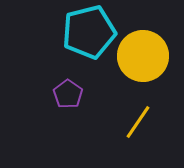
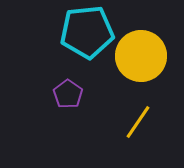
cyan pentagon: moved 2 px left; rotated 8 degrees clockwise
yellow circle: moved 2 px left
